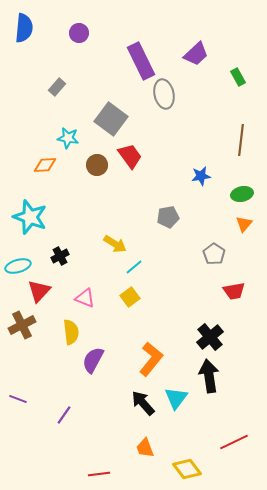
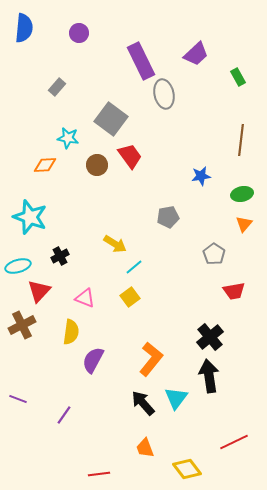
yellow semicircle at (71, 332): rotated 15 degrees clockwise
